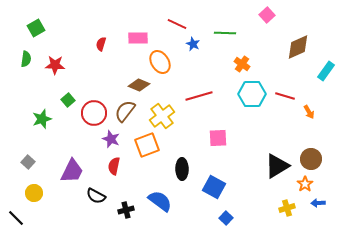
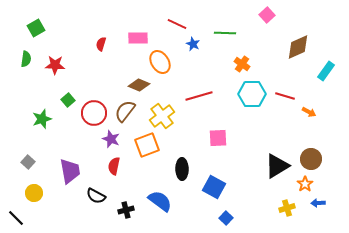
orange arrow at (309, 112): rotated 32 degrees counterclockwise
purple trapezoid at (72, 171): moved 2 px left; rotated 36 degrees counterclockwise
